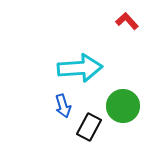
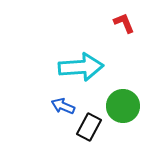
red L-shape: moved 3 px left, 2 px down; rotated 20 degrees clockwise
cyan arrow: moved 1 px right, 1 px up
blue arrow: rotated 130 degrees clockwise
